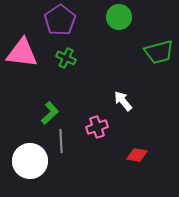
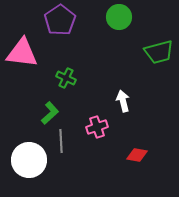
green cross: moved 20 px down
white arrow: rotated 25 degrees clockwise
white circle: moved 1 px left, 1 px up
